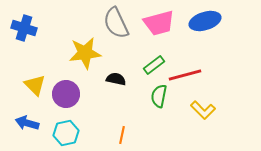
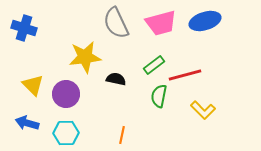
pink trapezoid: moved 2 px right
yellow star: moved 4 px down
yellow triangle: moved 2 px left
cyan hexagon: rotated 10 degrees clockwise
